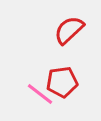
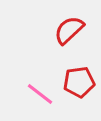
red pentagon: moved 17 px right
